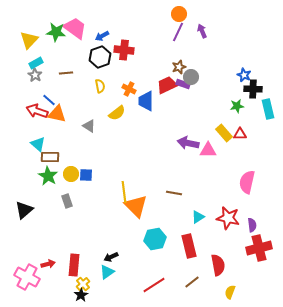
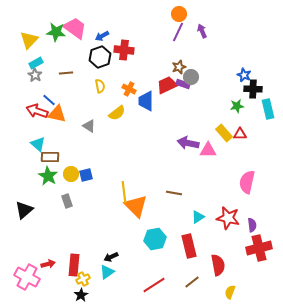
blue square at (86, 175): rotated 16 degrees counterclockwise
yellow cross at (83, 284): moved 5 px up; rotated 16 degrees clockwise
